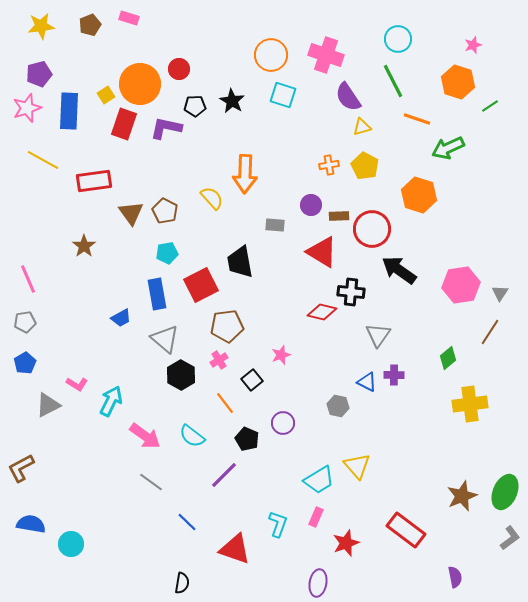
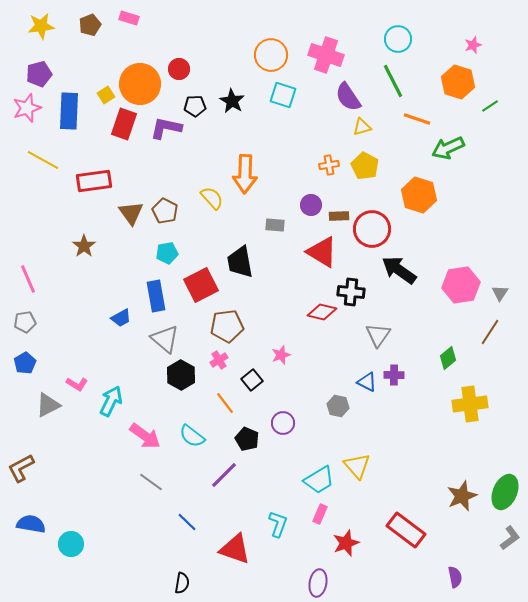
blue rectangle at (157, 294): moved 1 px left, 2 px down
pink rectangle at (316, 517): moved 4 px right, 3 px up
